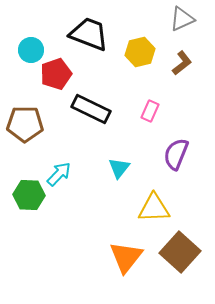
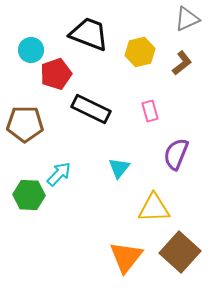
gray triangle: moved 5 px right
pink rectangle: rotated 40 degrees counterclockwise
